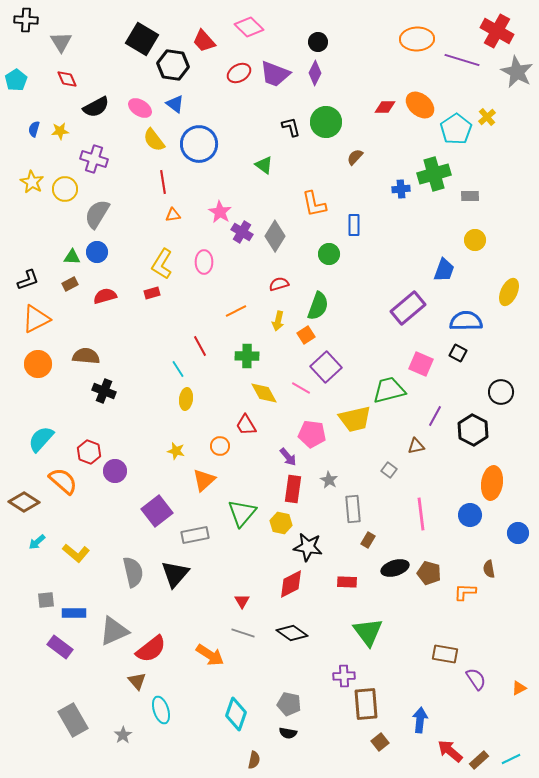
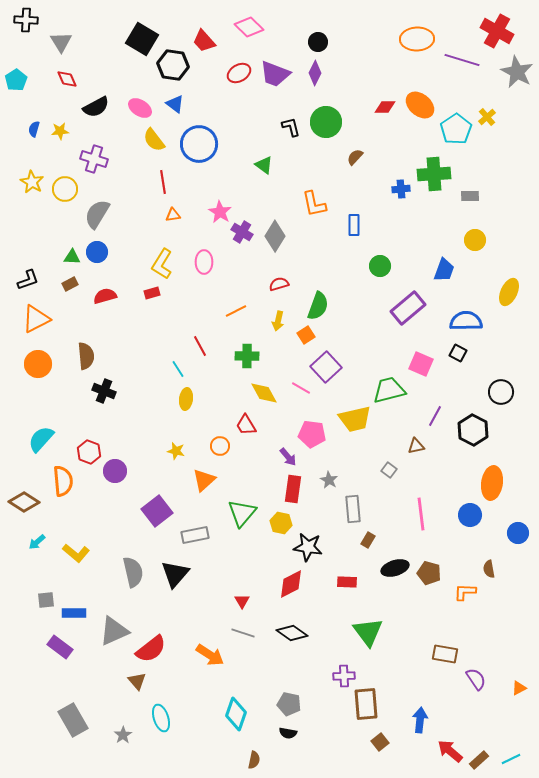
green cross at (434, 174): rotated 12 degrees clockwise
green circle at (329, 254): moved 51 px right, 12 px down
brown semicircle at (86, 356): rotated 80 degrees clockwise
orange semicircle at (63, 481): rotated 44 degrees clockwise
cyan ellipse at (161, 710): moved 8 px down
